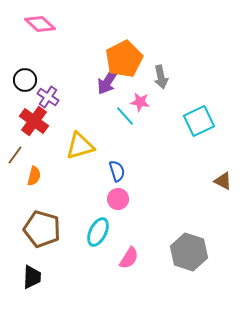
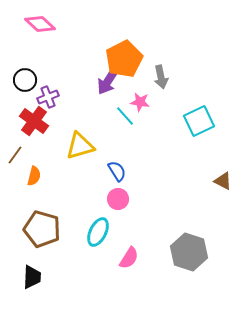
purple cross: rotated 35 degrees clockwise
blue semicircle: rotated 15 degrees counterclockwise
